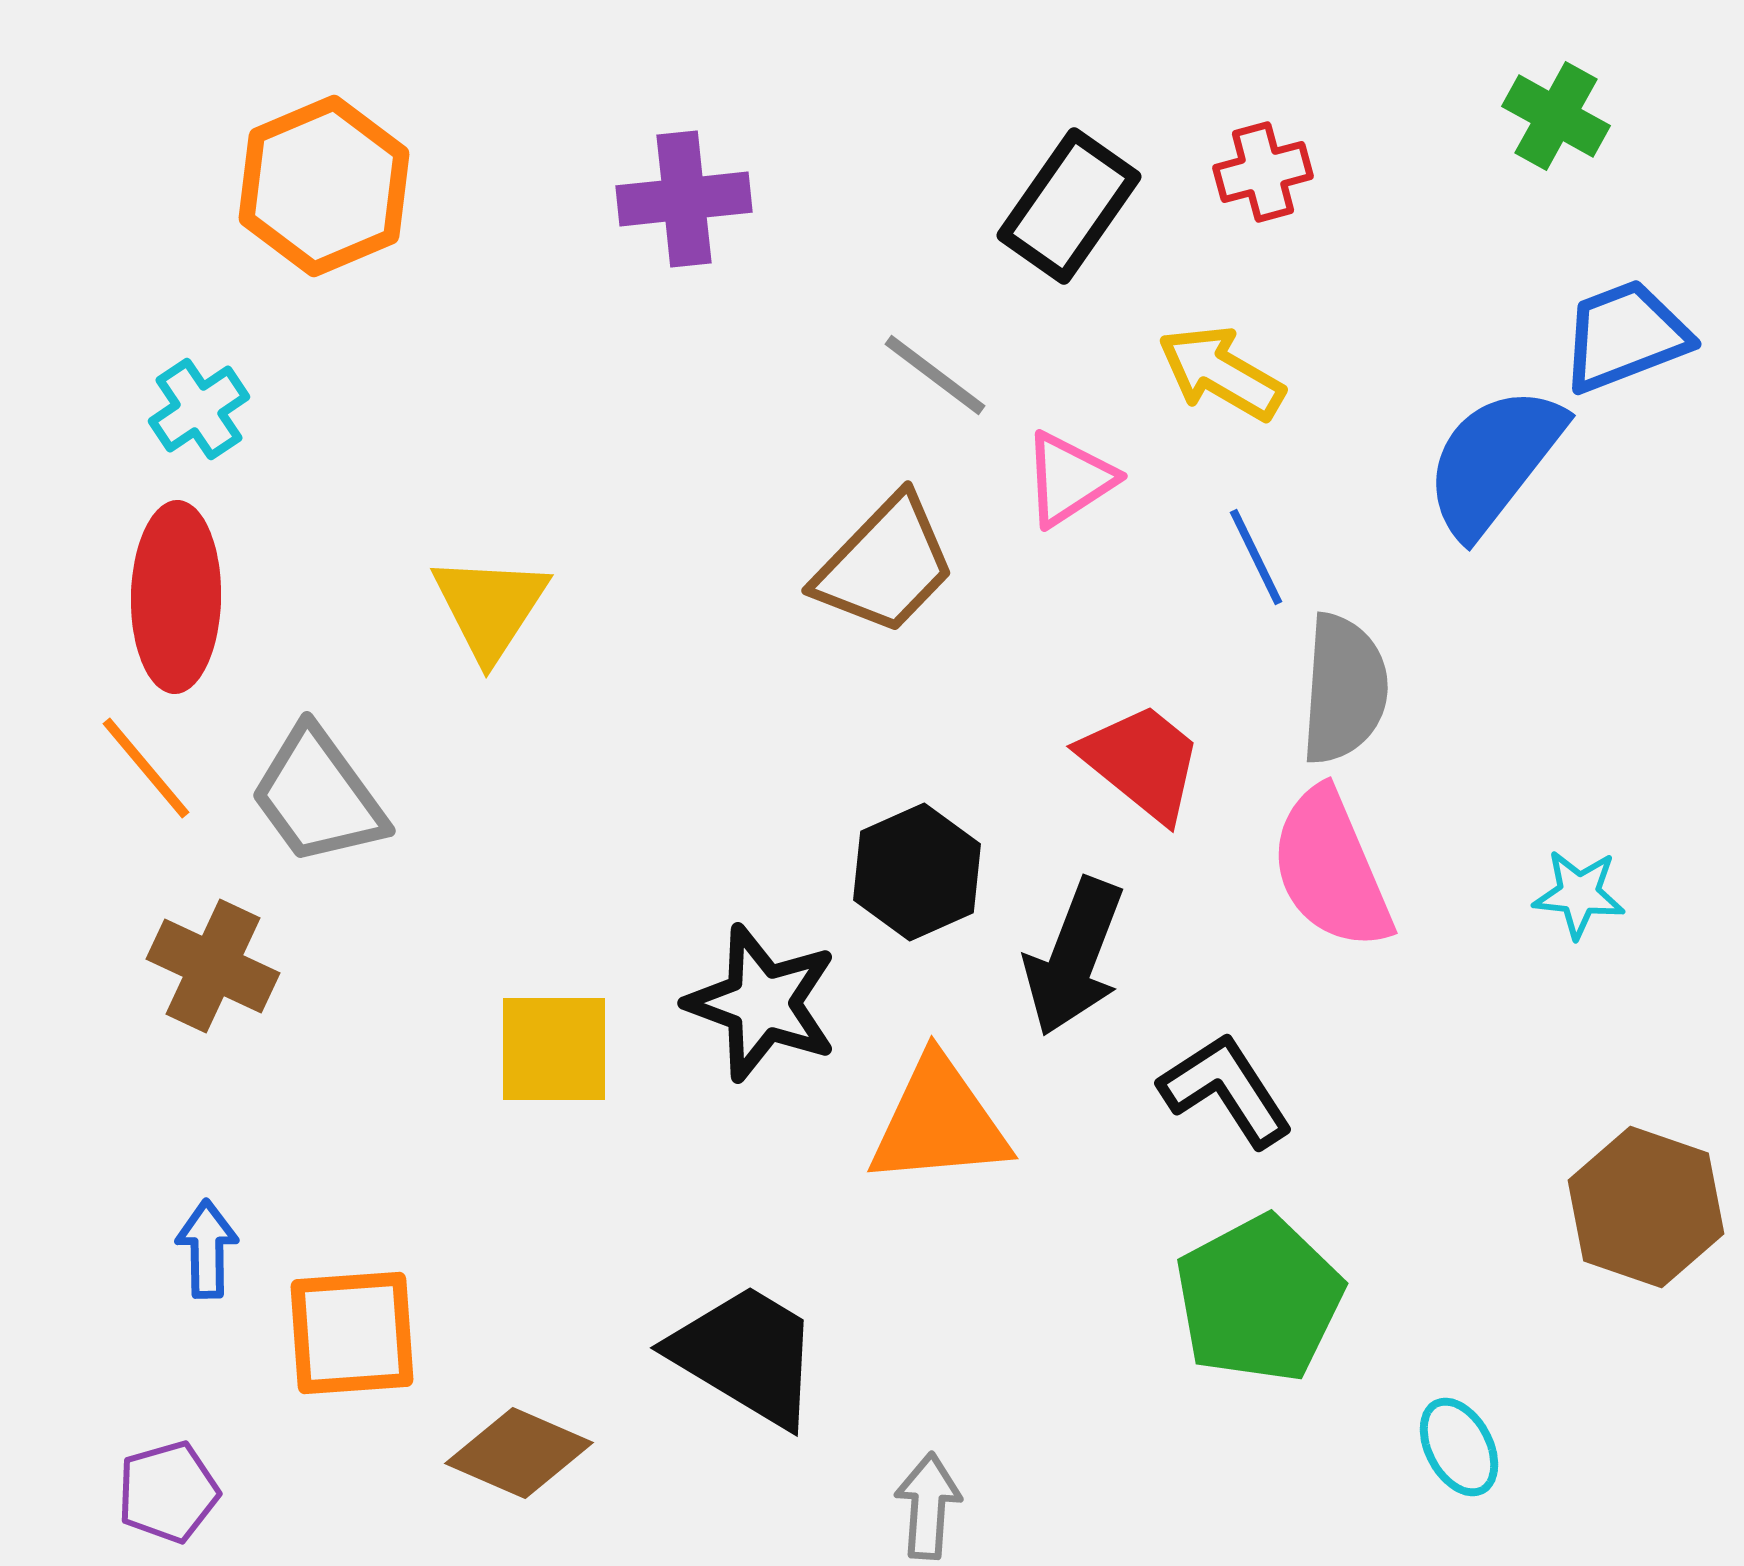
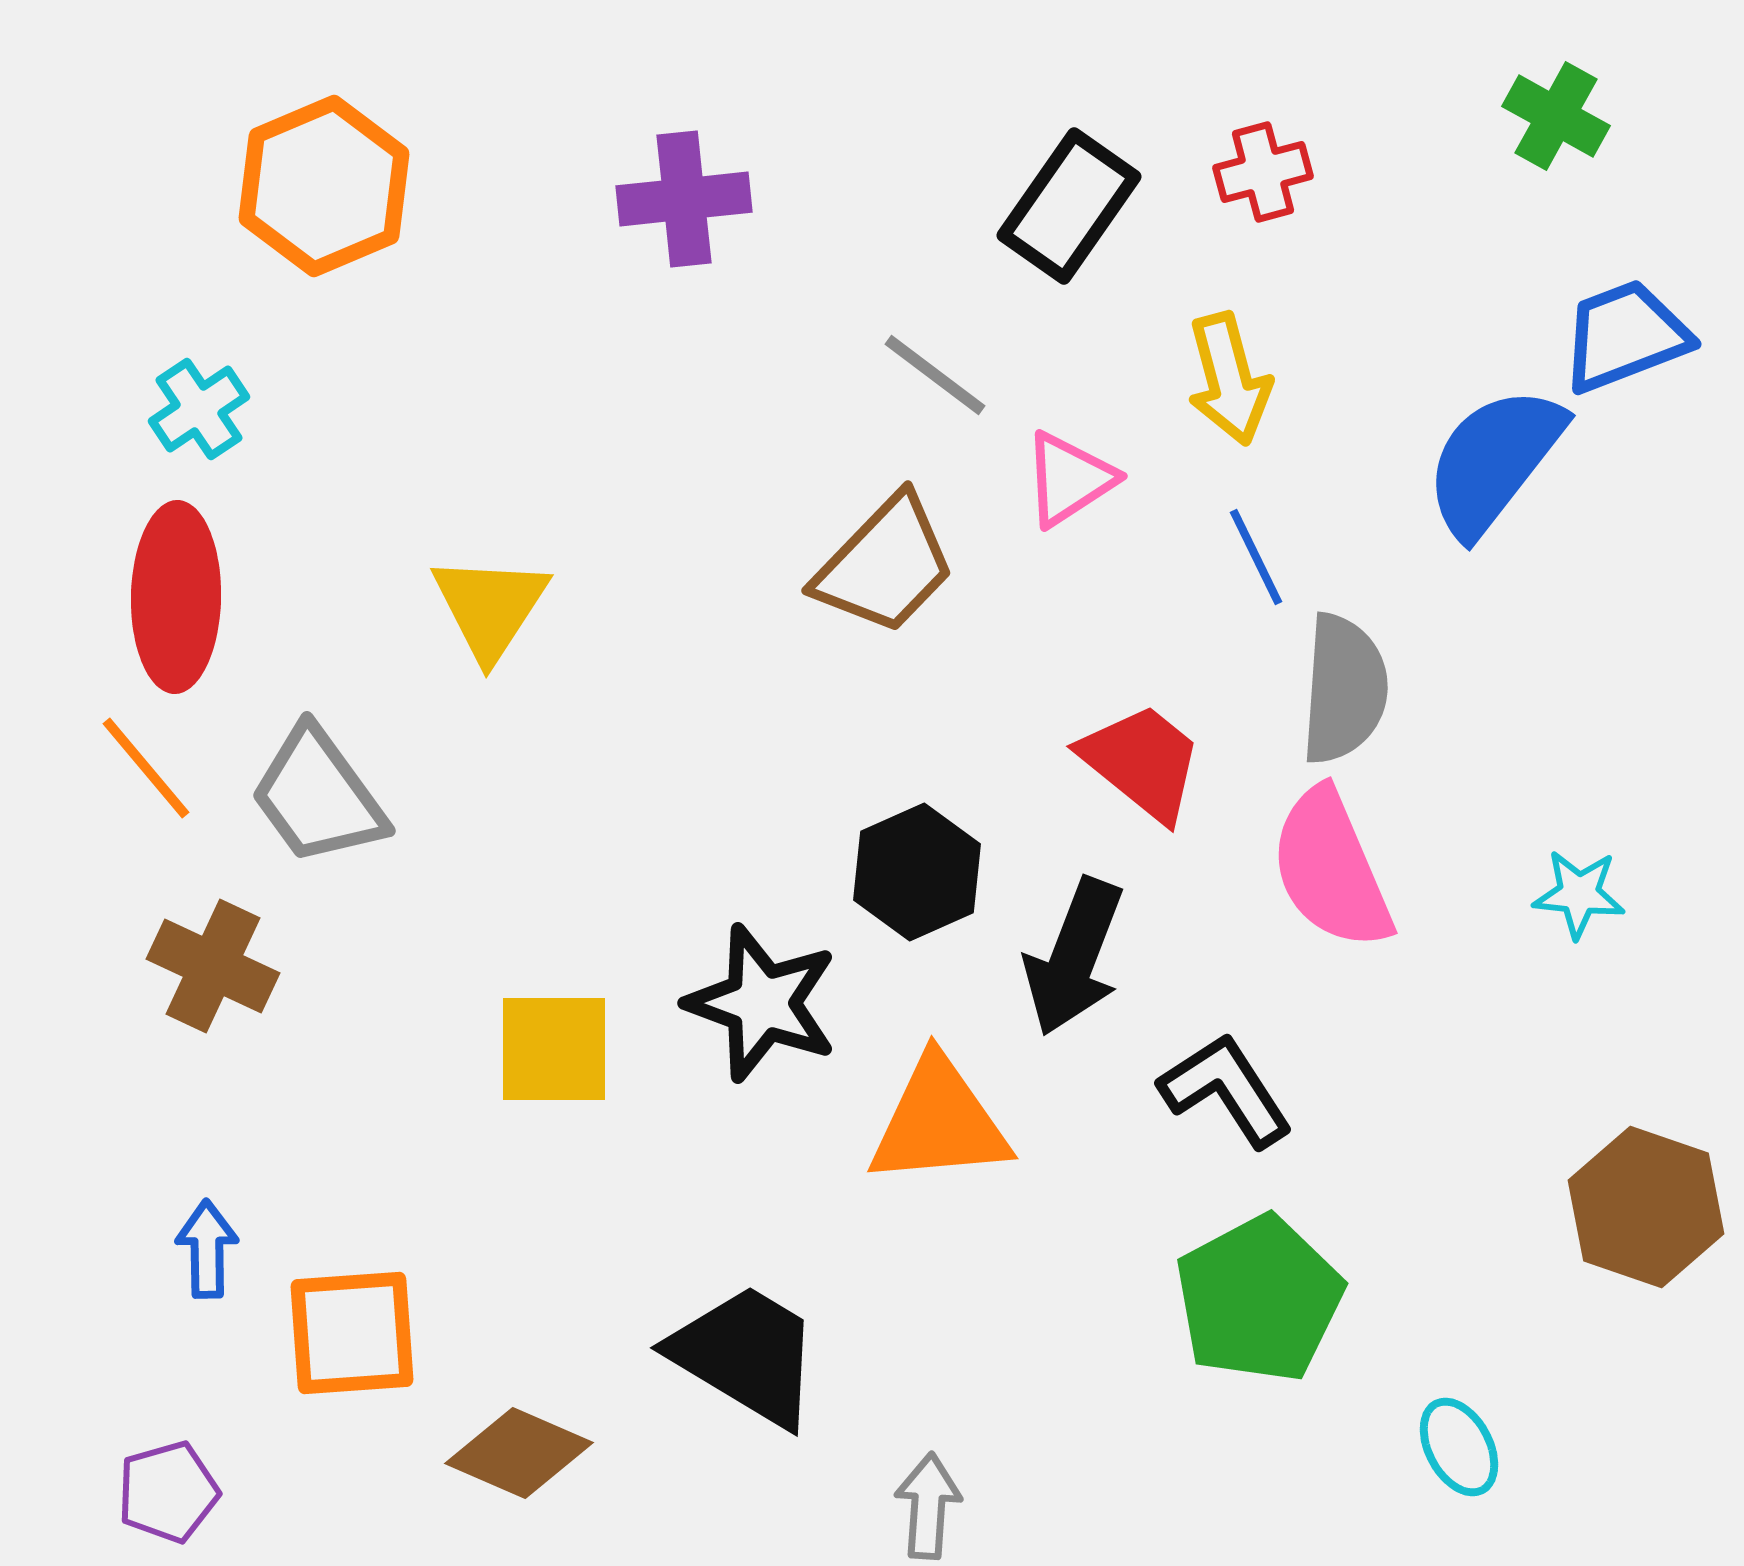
yellow arrow: moved 8 px right, 6 px down; rotated 135 degrees counterclockwise
